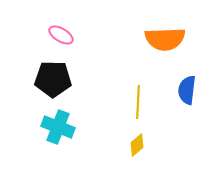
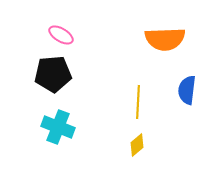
black pentagon: moved 5 px up; rotated 6 degrees counterclockwise
